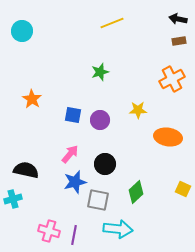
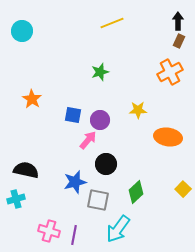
black arrow: moved 2 px down; rotated 78 degrees clockwise
brown rectangle: rotated 56 degrees counterclockwise
orange cross: moved 2 px left, 7 px up
pink arrow: moved 18 px right, 14 px up
black circle: moved 1 px right
yellow square: rotated 21 degrees clockwise
cyan cross: moved 3 px right
cyan arrow: rotated 120 degrees clockwise
